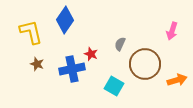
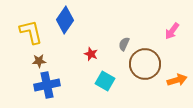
pink arrow: rotated 18 degrees clockwise
gray semicircle: moved 4 px right
brown star: moved 2 px right, 3 px up; rotated 24 degrees counterclockwise
blue cross: moved 25 px left, 16 px down
cyan square: moved 9 px left, 5 px up
